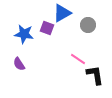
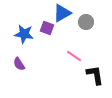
gray circle: moved 2 px left, 3 px up
pink line: moved 4 px left, 3 px up
